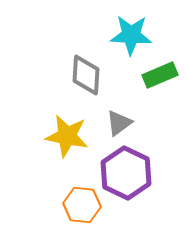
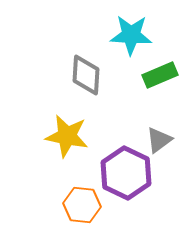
gray triangle: moved 40 px right, 17 px down
